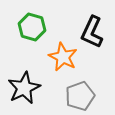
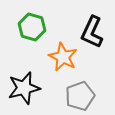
black star: rotated 12 degrees clockwise
